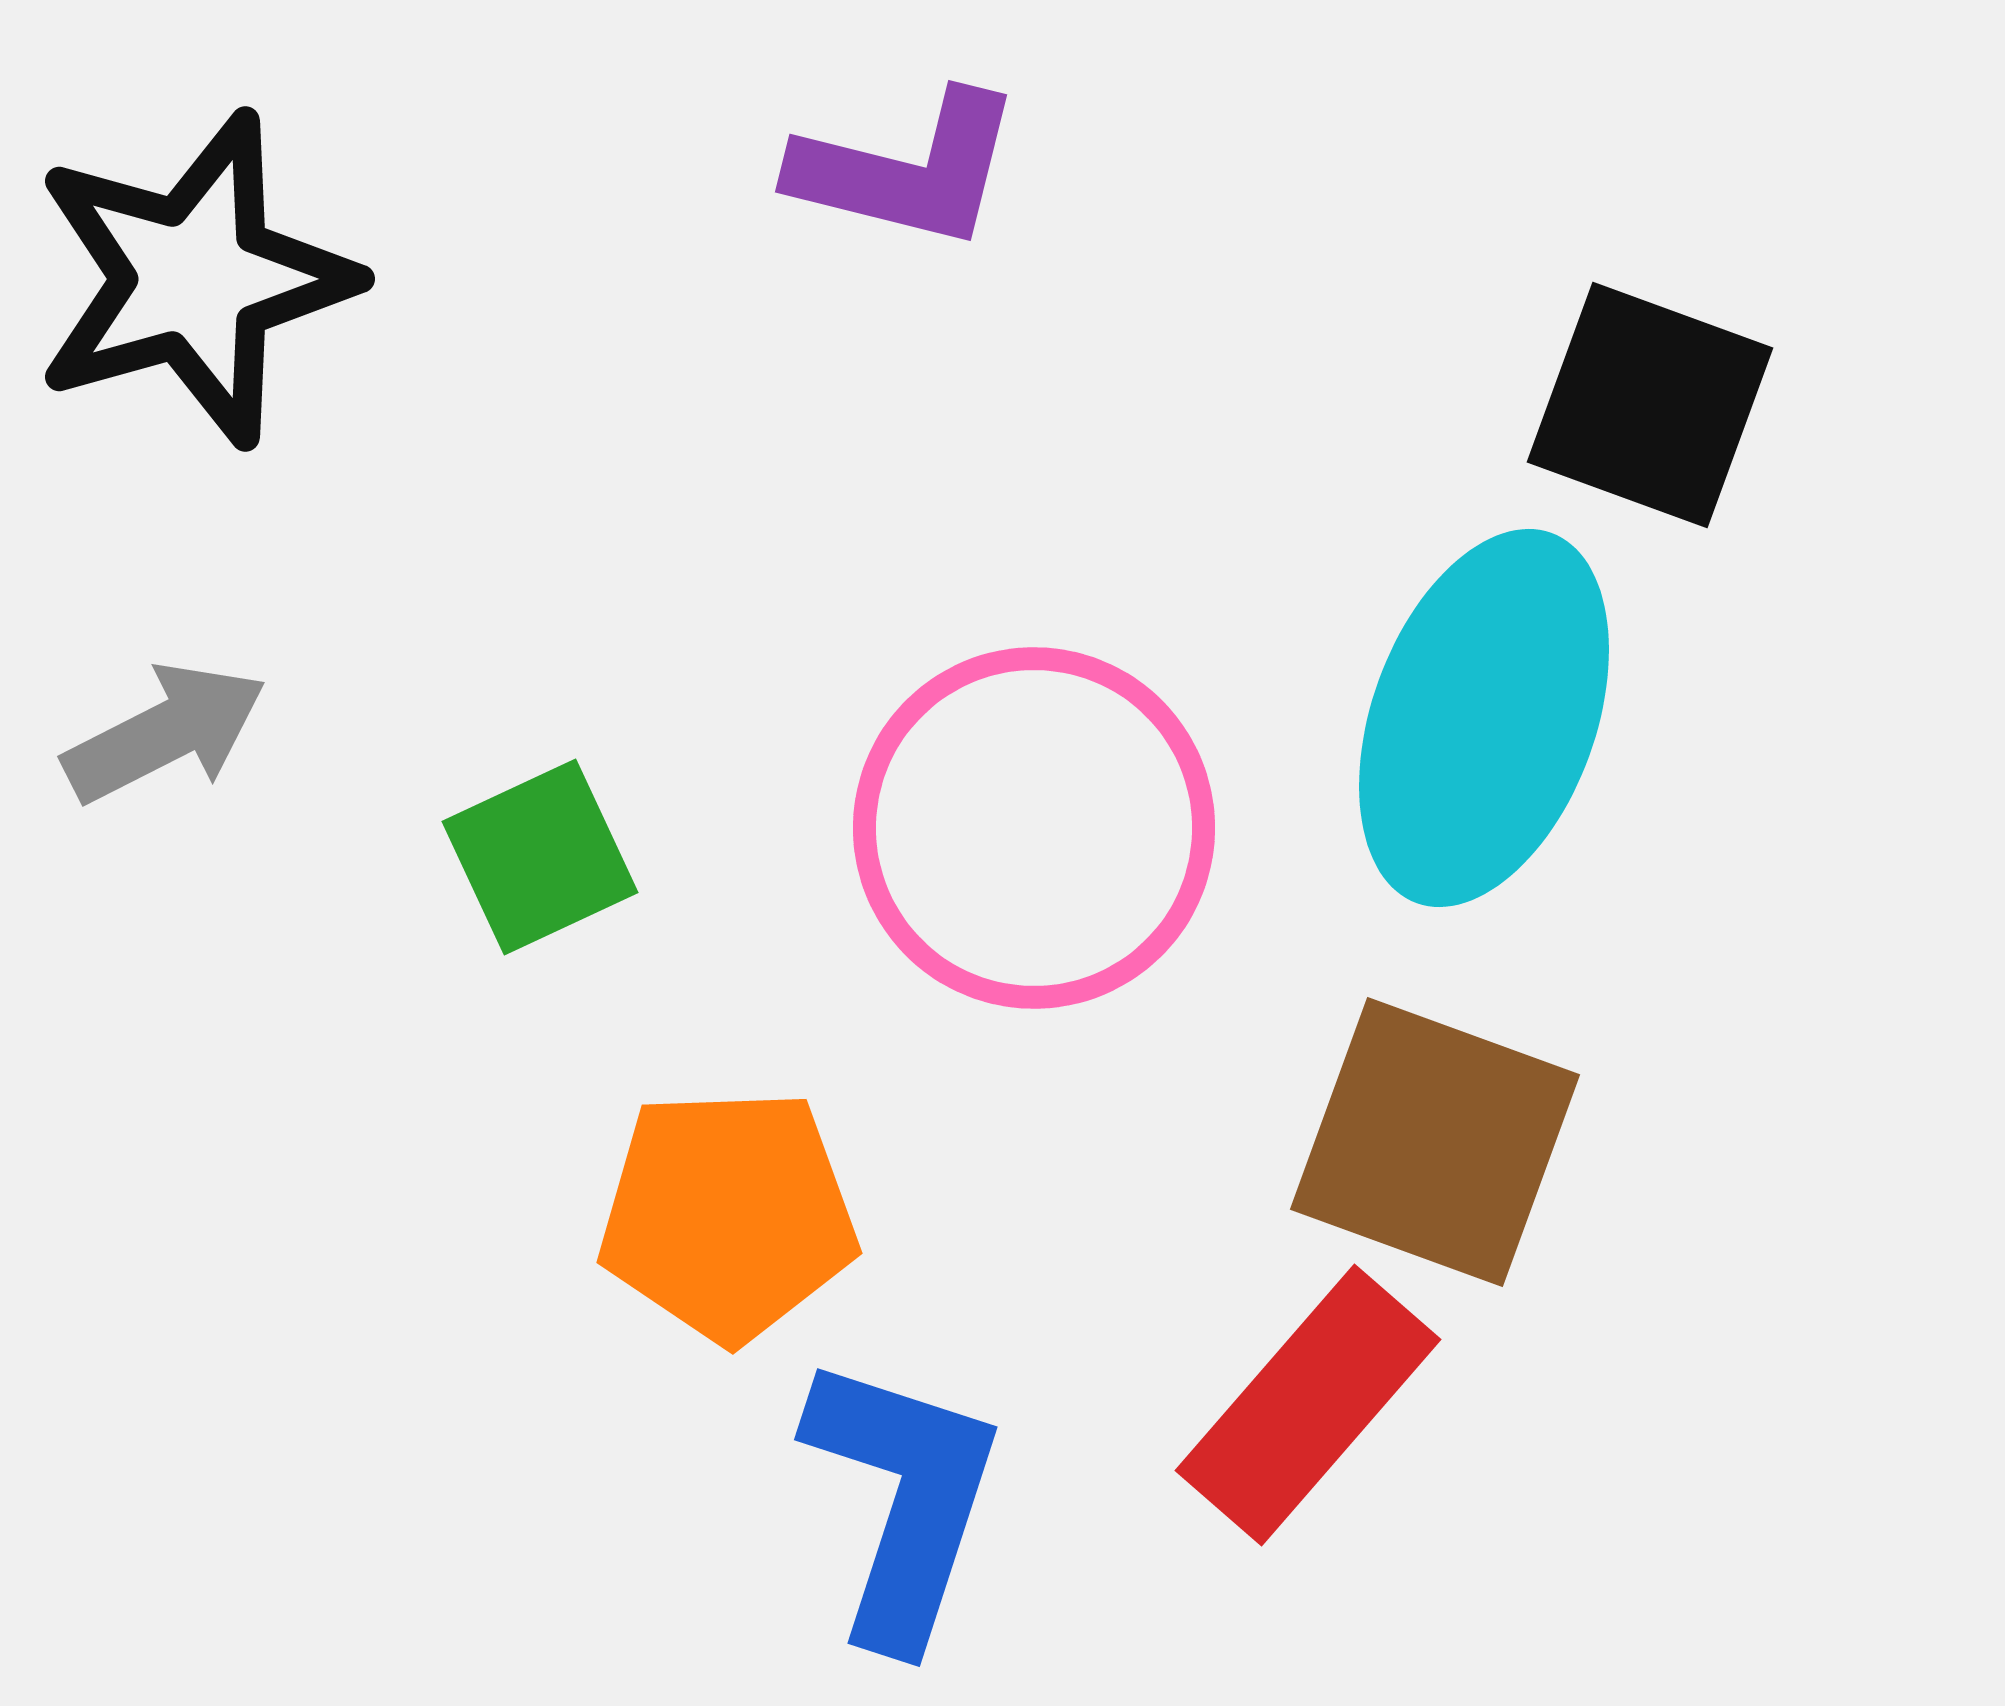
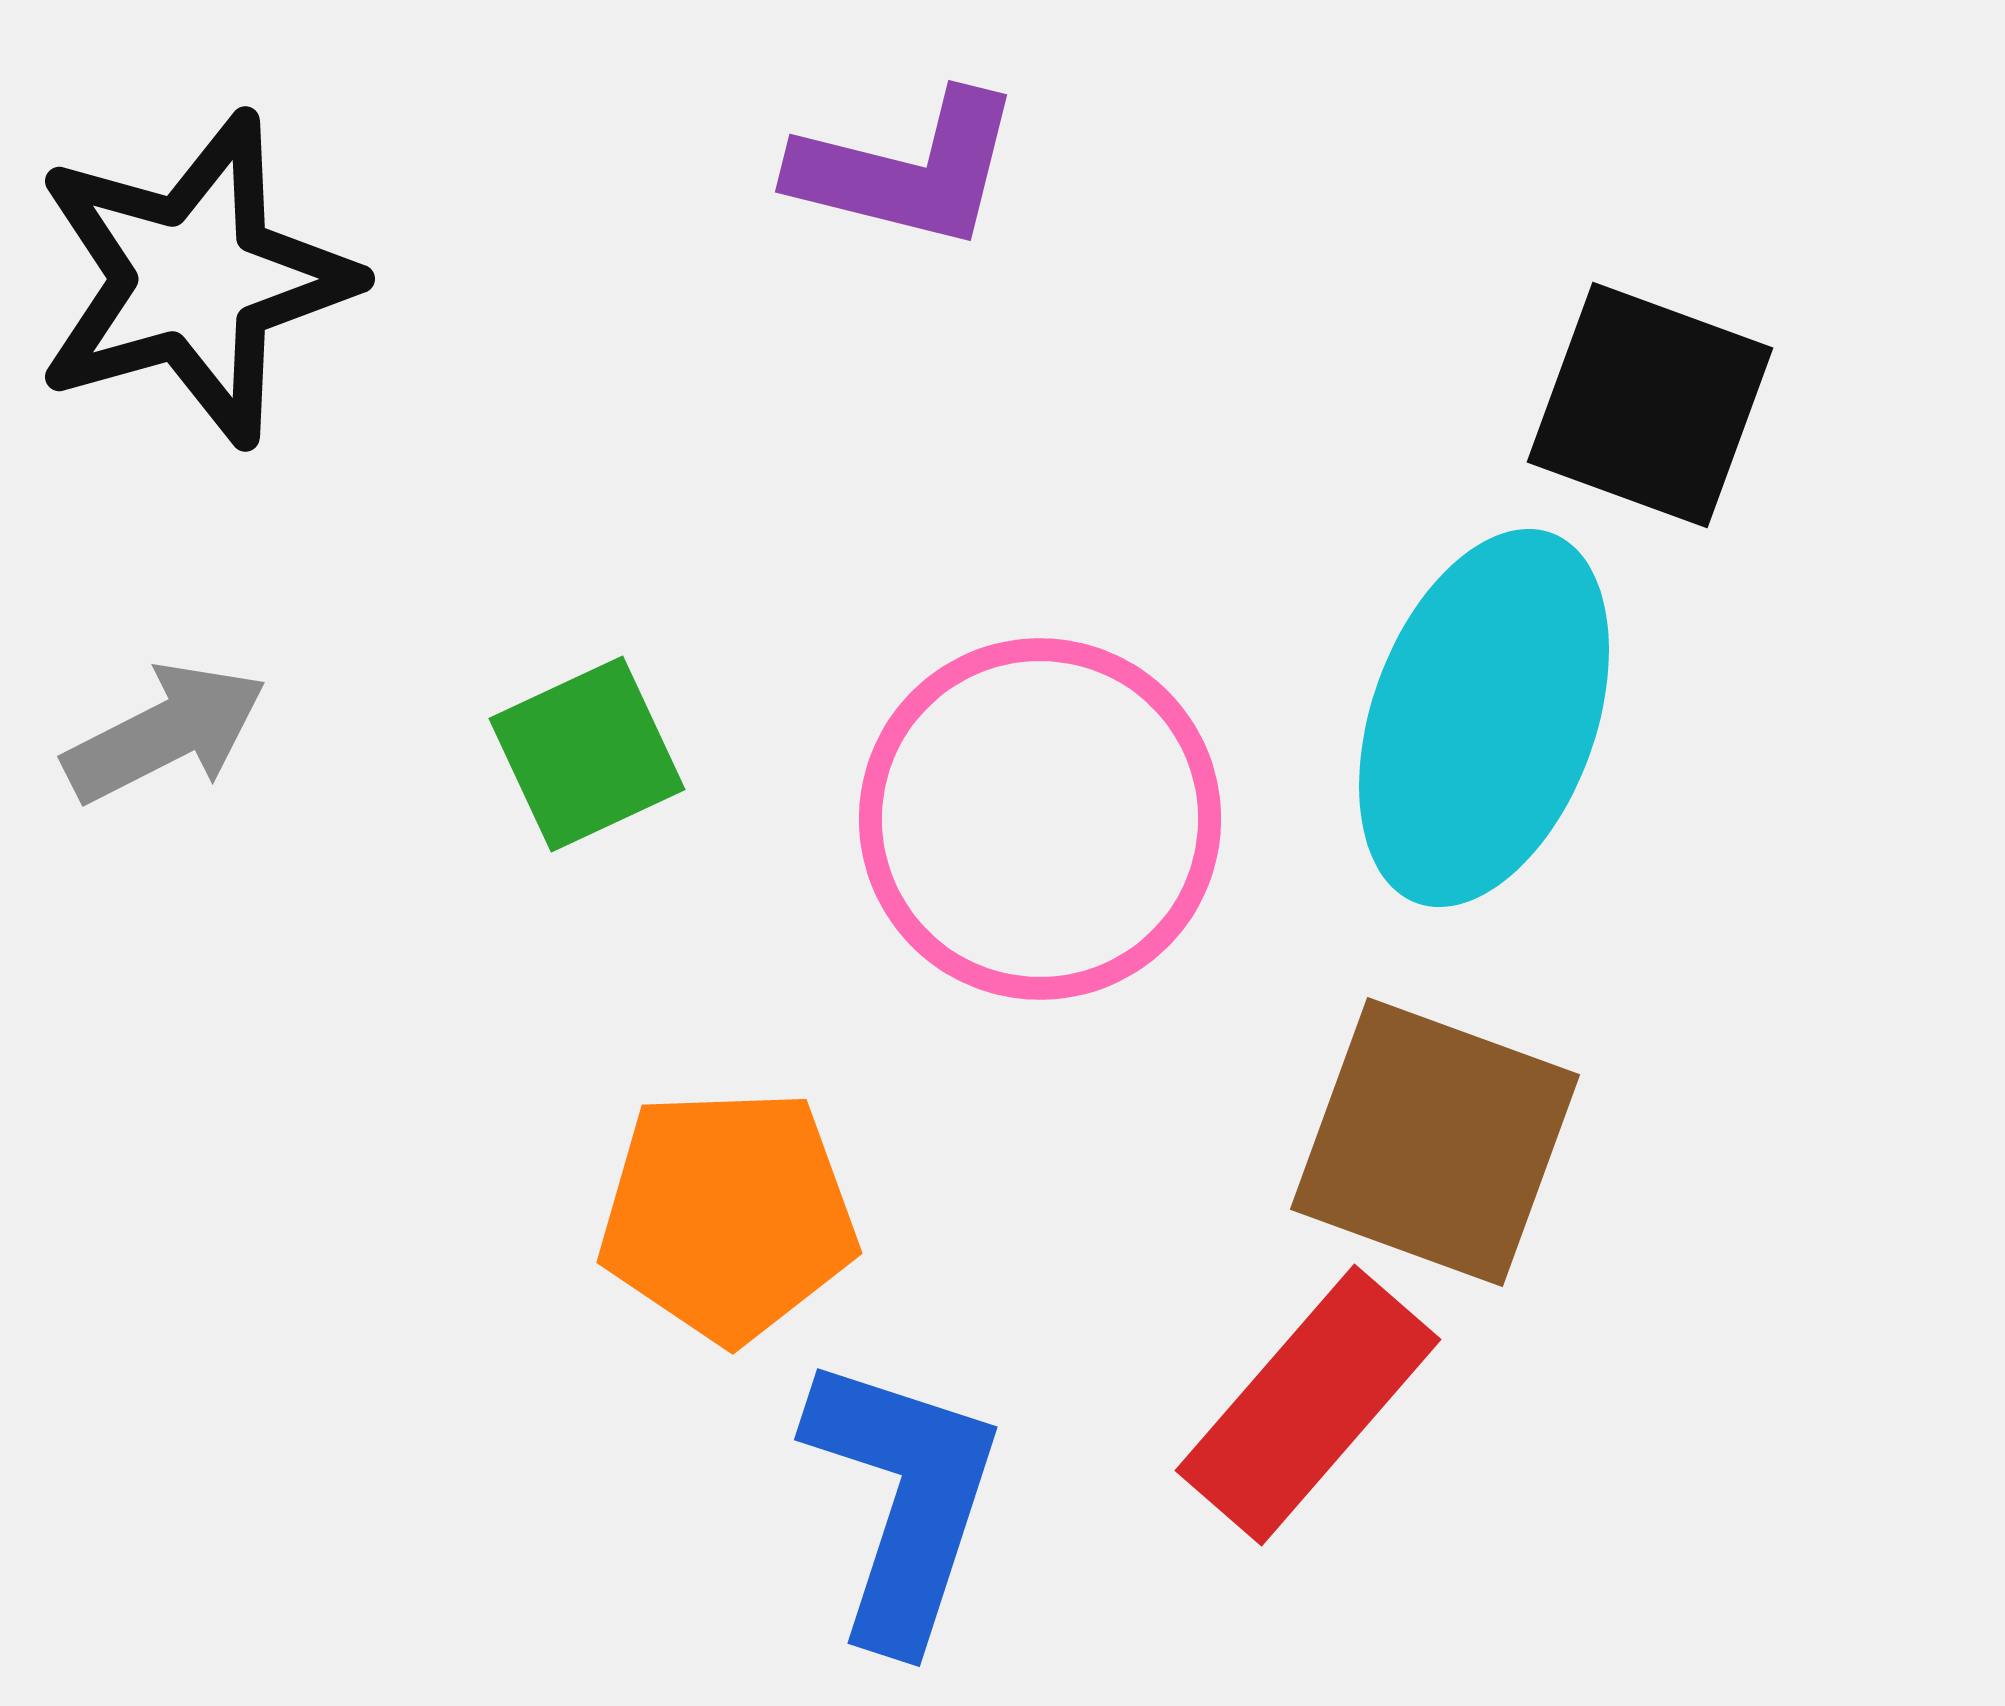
pink circle: moved 6 px right, 9 px up
green square: moved 47 px right, 103 px up
